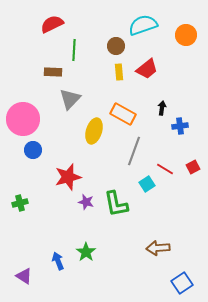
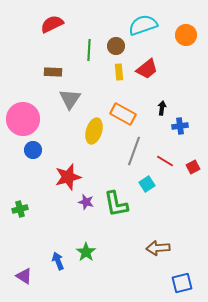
green line: moved 15 px right
gray triangle: rotated 10 degrees counterclockwise
red line: moved 8 px up
green cross: moved 6 px down
blue square: rotated 20 degrees clockwise
